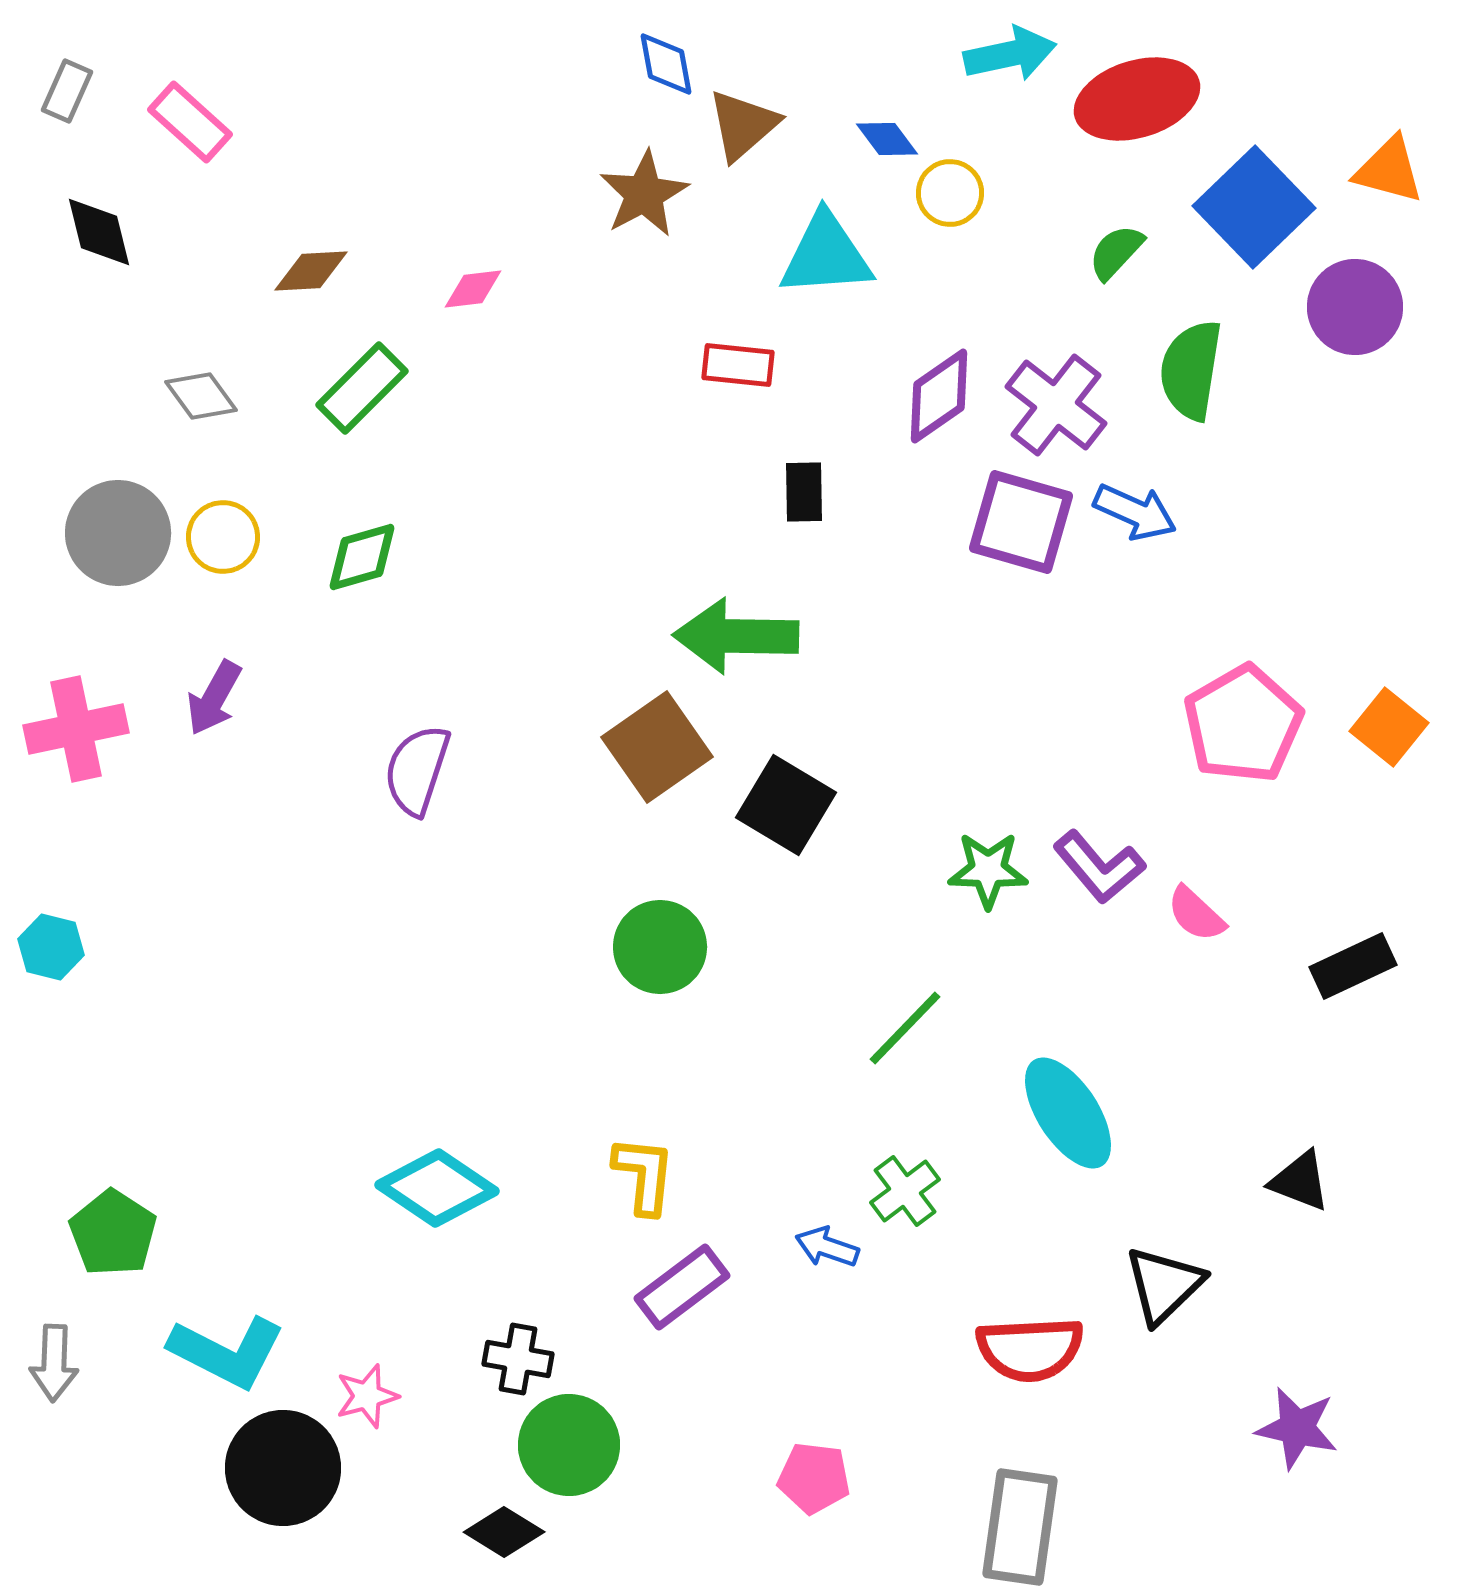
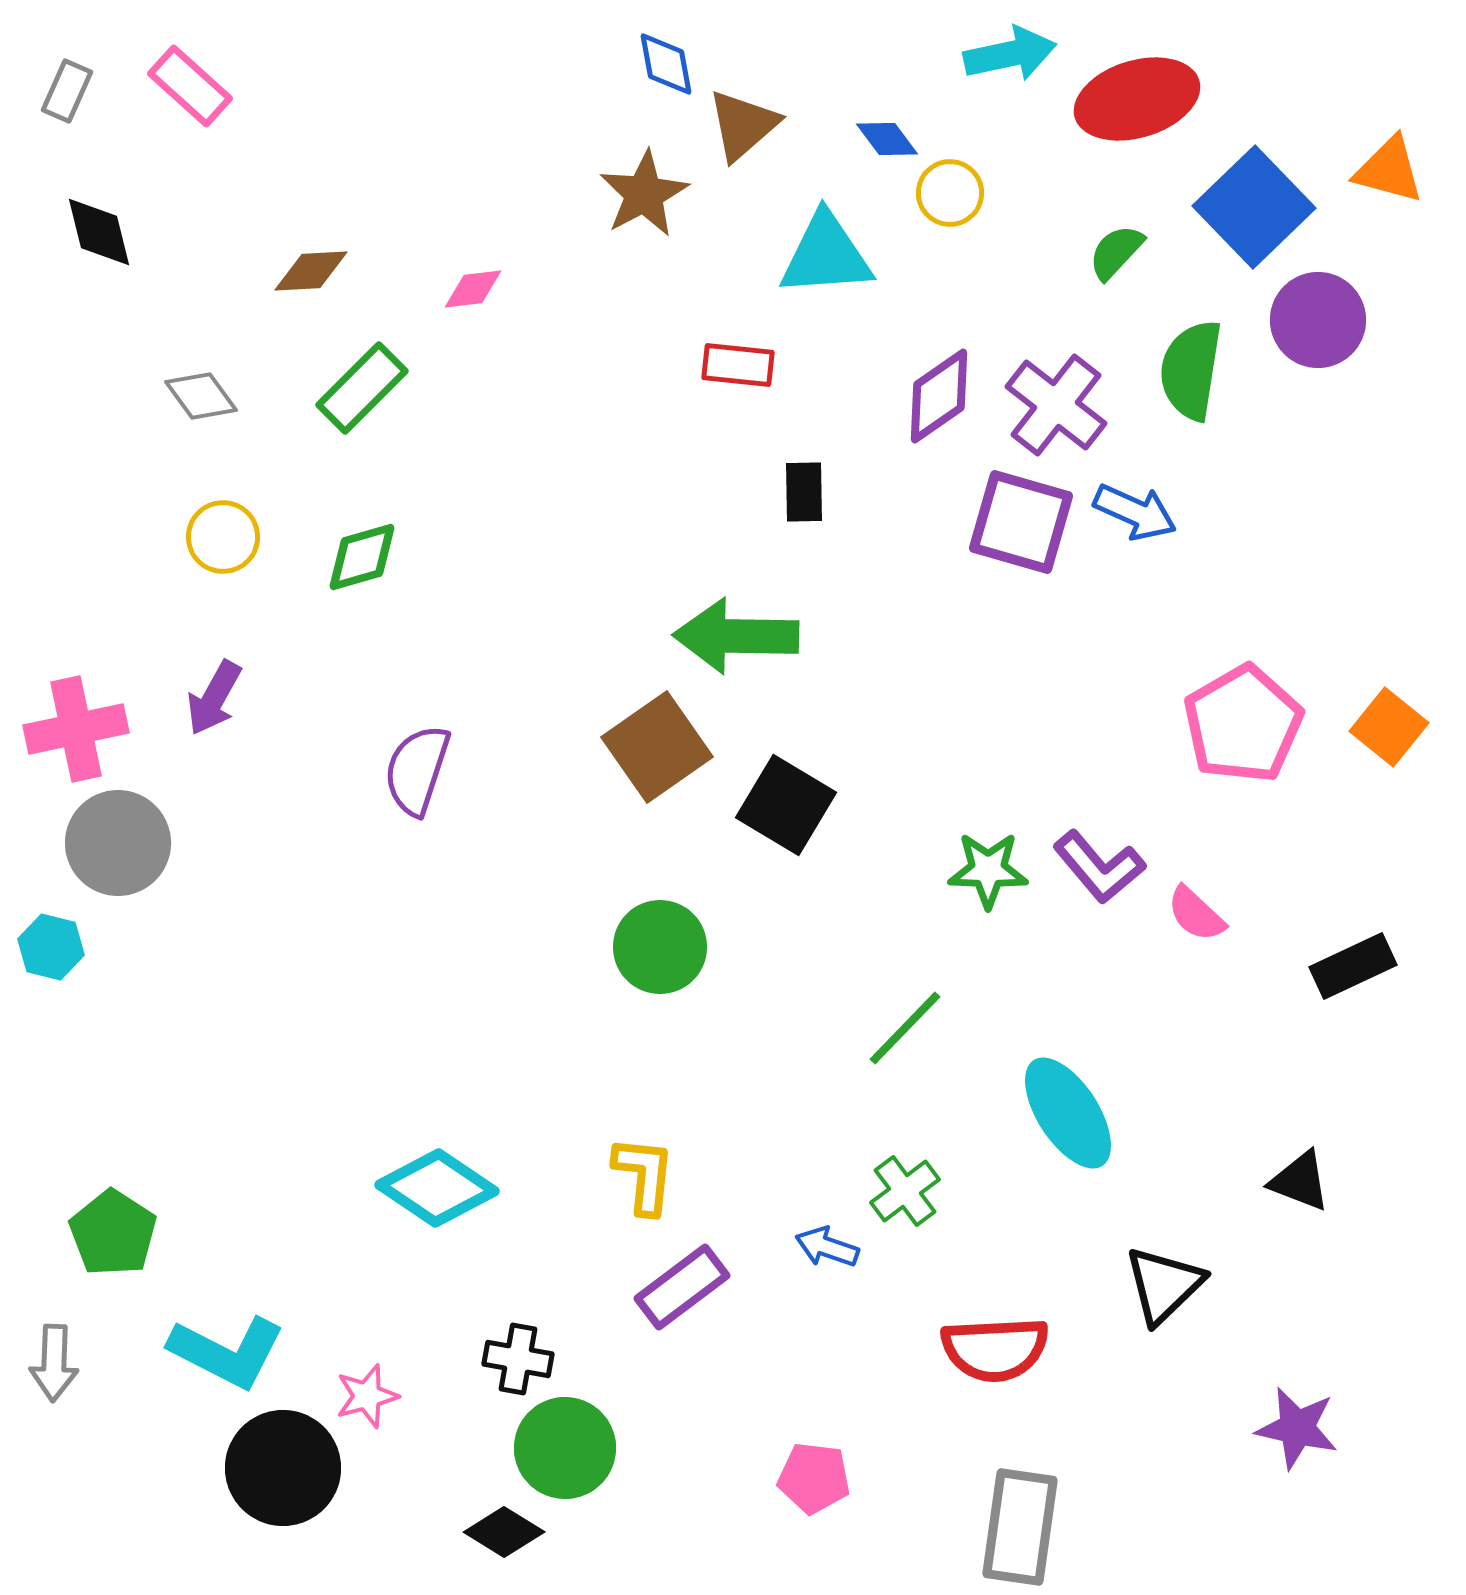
pink rectangle at (190, 122): moved 36 px up
purple circle at (1355, 307): moved 37 px left, 13 px down
gray circle at (118, 533): moved 310 px down
red semicircle at (1030, 1349): moved 35 px left
green circle at (569, 1445): moved 4 px left, 3 px down
